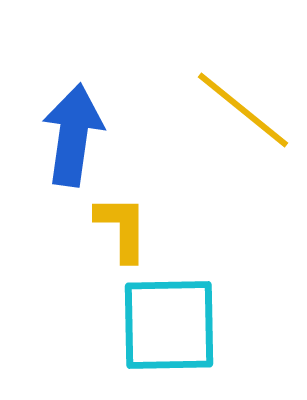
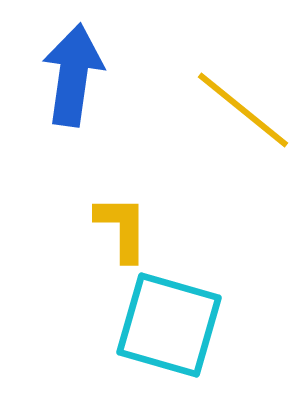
blue arrow: moved 60 px up
cyan square: rotated 17 degrees clockwise
